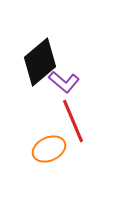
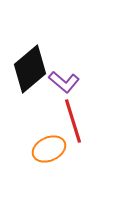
black diamond: moved 10 px left, 7 px down
red line: rotated 6 degrees clockwise
